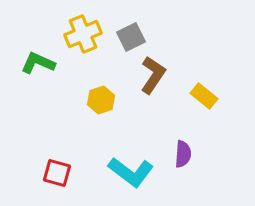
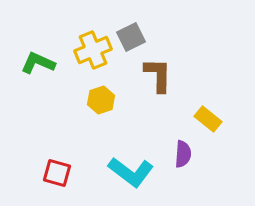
yellow cross: moved 10 px right, 16 px down
brown L-shape: moved 5 px right; rotated 33 degrees counterclockwise
yellow rectangle: moved 4 px right, 23 px down
